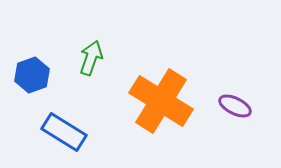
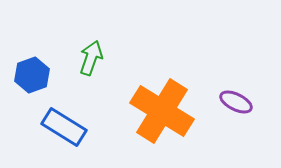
orange cross: moved 1 px right, 10 px down
purple ellipse: moved 1 px right, 4 px up
blue rectangle: moved 5 px up
